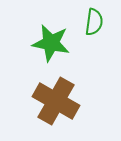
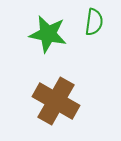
green star: moved 3 px left, 9 px up
